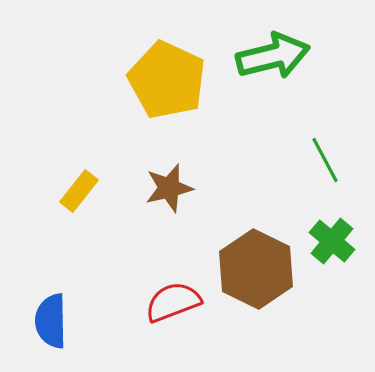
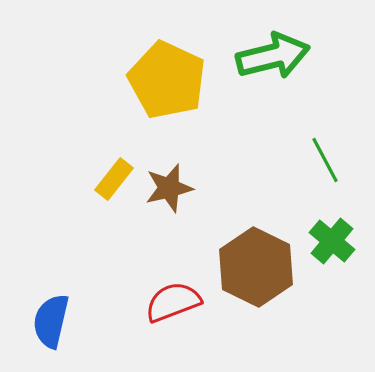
yellow rectangle: moved 35 px right, 12 px up
brown hexagon: moved 2 px up
blue semicircle: rotated 14 degrees clockwise
